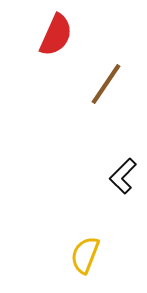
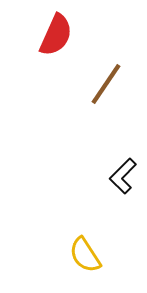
yellow semicircle: rotated 54 degrees counterclockwise
